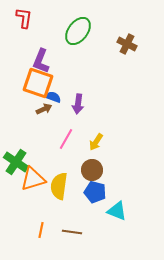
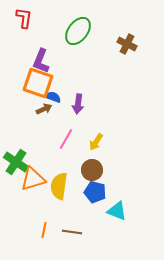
orange line: moved 3 px right
